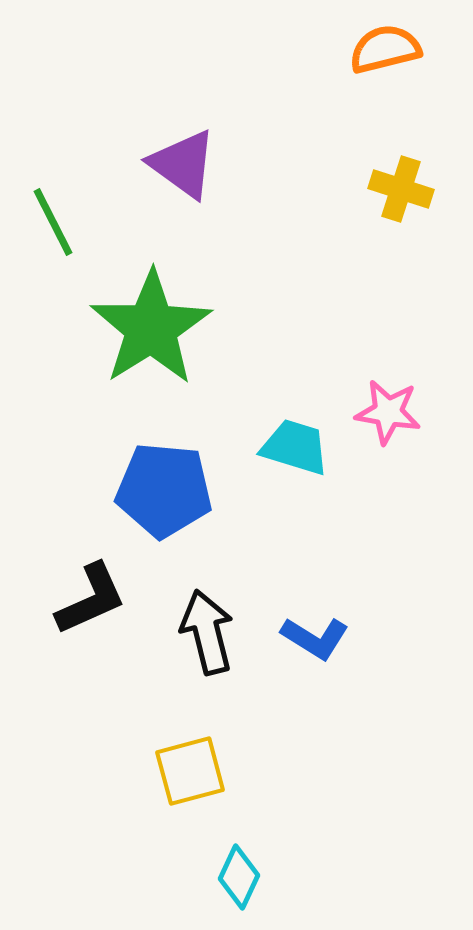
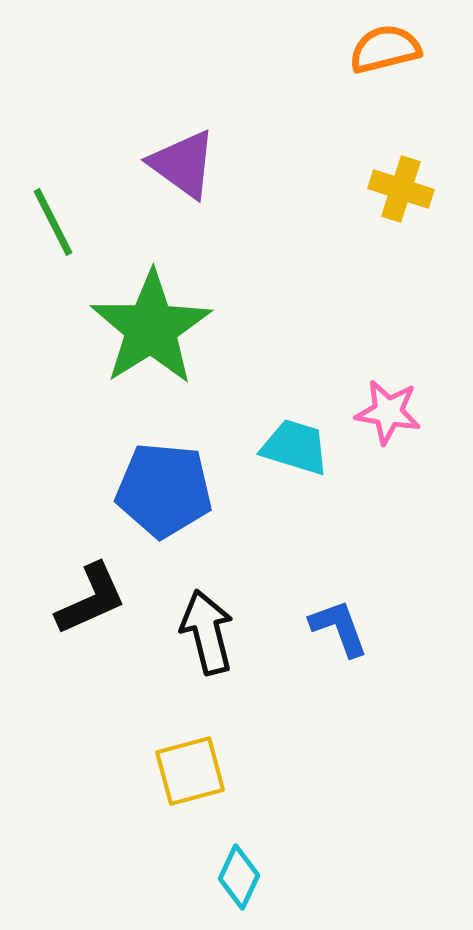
blue L-shape: moved 24 px right, 10 px up; rotated 142 degrees counterclockwise
